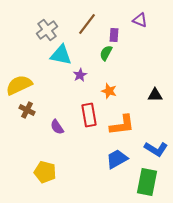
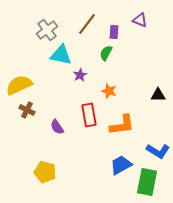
purple rectangle: moved 3 px up
black triangle: moved 3 px right
blue L-shape: moved 2 px right, 2 px down
blue trapezoid: moved 4 px right, 6 px down
